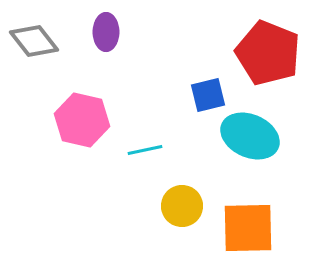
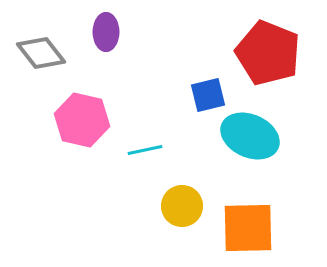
gray diamond: moved 7 px right, 12 px down
